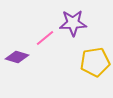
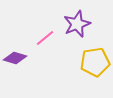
purple star: moved 4 px right, 1 px down; rotated 20 degrees counterclockwise
purple diamond: moved 2 px left, 1 px down
